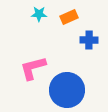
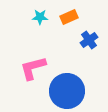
cyan star: moved 1 px right, 3 px down
blue cross: rotated 36 degrees counterclockwise
blue circle: moved 1 px down
